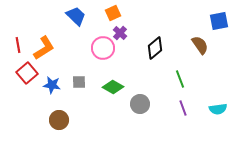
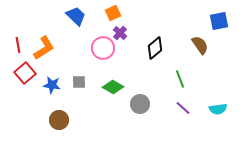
red square: moved 2 px left
purple line: rotated 28 degrees counterclockwise
